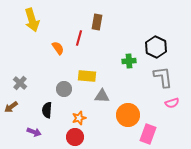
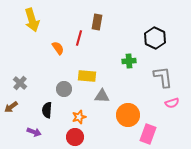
black hexagon: moved 1 px left, 9 px up
orange star: moved 1 px up
